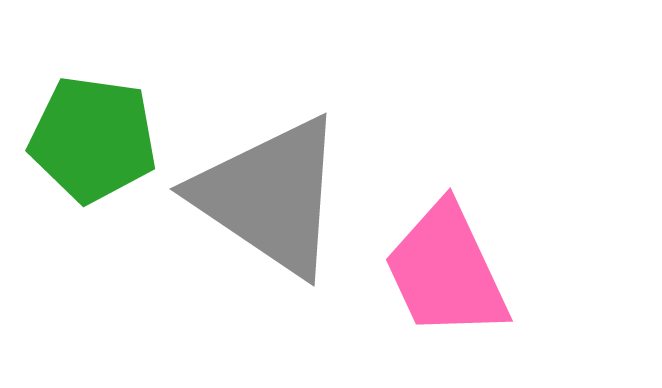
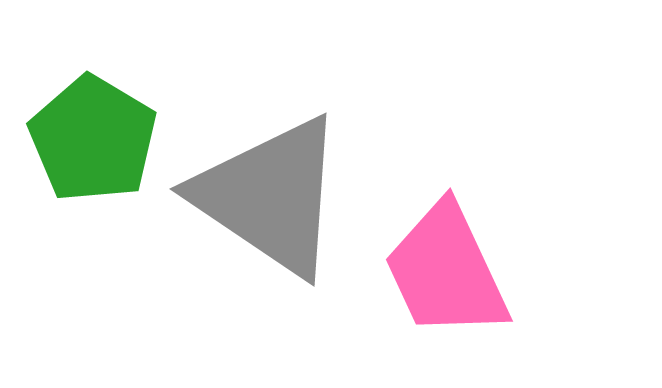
green pentagon: rotated 23 degrees clockwise
